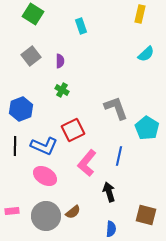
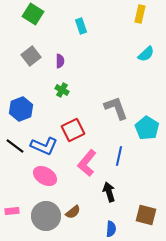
black line: rotated 54 degrees counterclockwise
